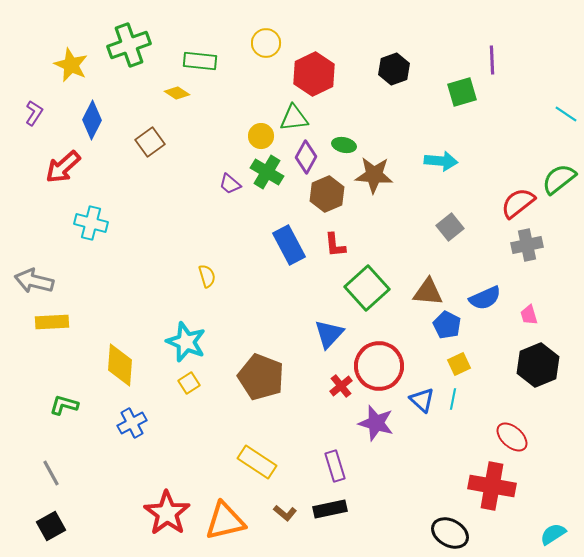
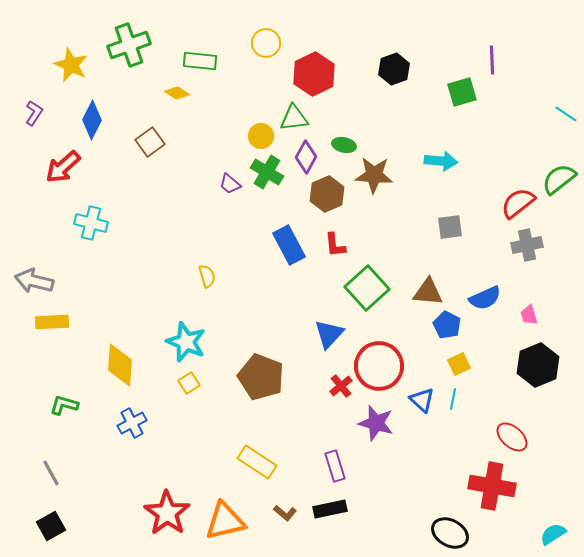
gray square at (450, 227): rotated 32 degrees clockwise
